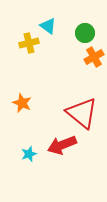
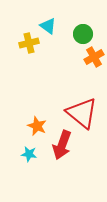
green circle: moved 2 px left, 1 px down
orange star: moved 15 px right, 23 px down
red arrow: rotated 48 degrees counterclockwise
cyan star: rotated 28 degrees clockwise
